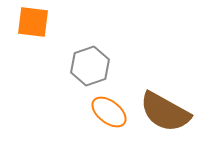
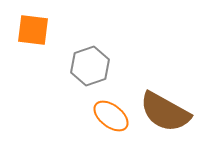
orange square: moved 8 px down
orange ellipse: moved 2 px right, 4 px down
